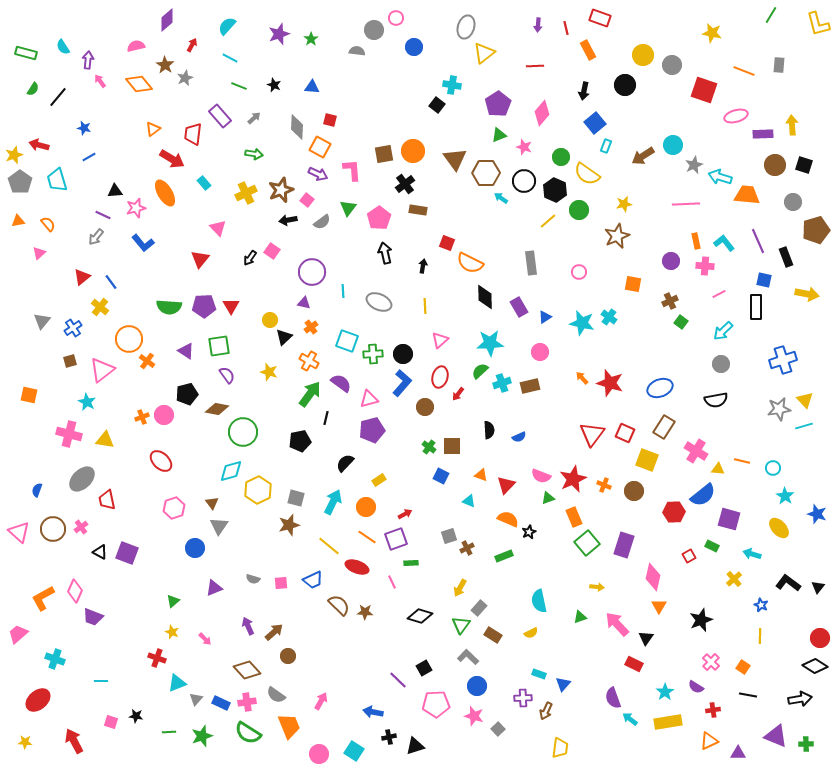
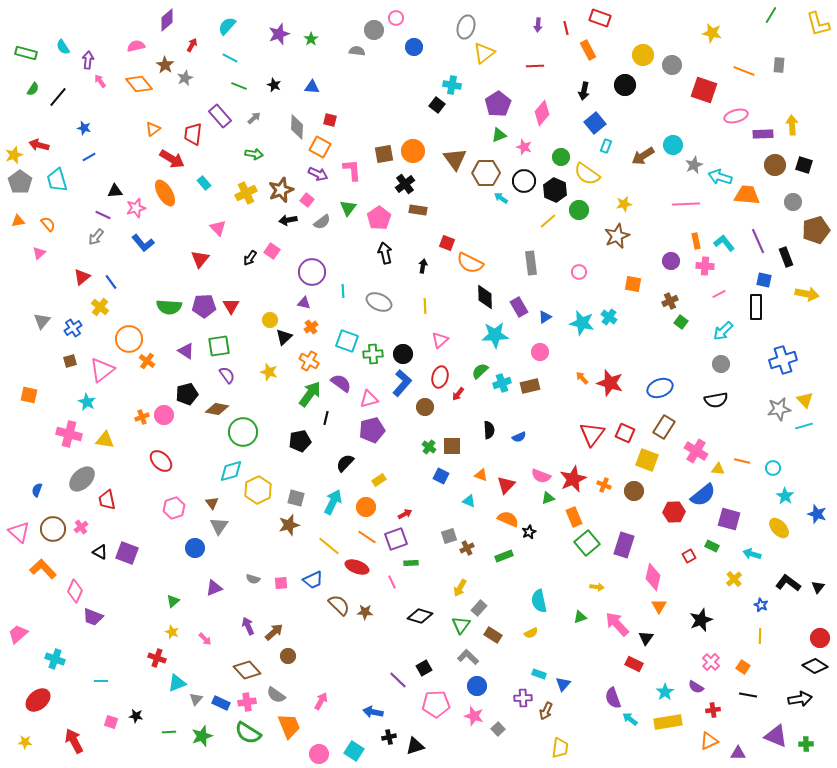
cyan star at (490, 343): moved 5 px right, 8 px up
orange L-shape at (43, 598): moved 29 px up; rotated 76 degrees clockwise
